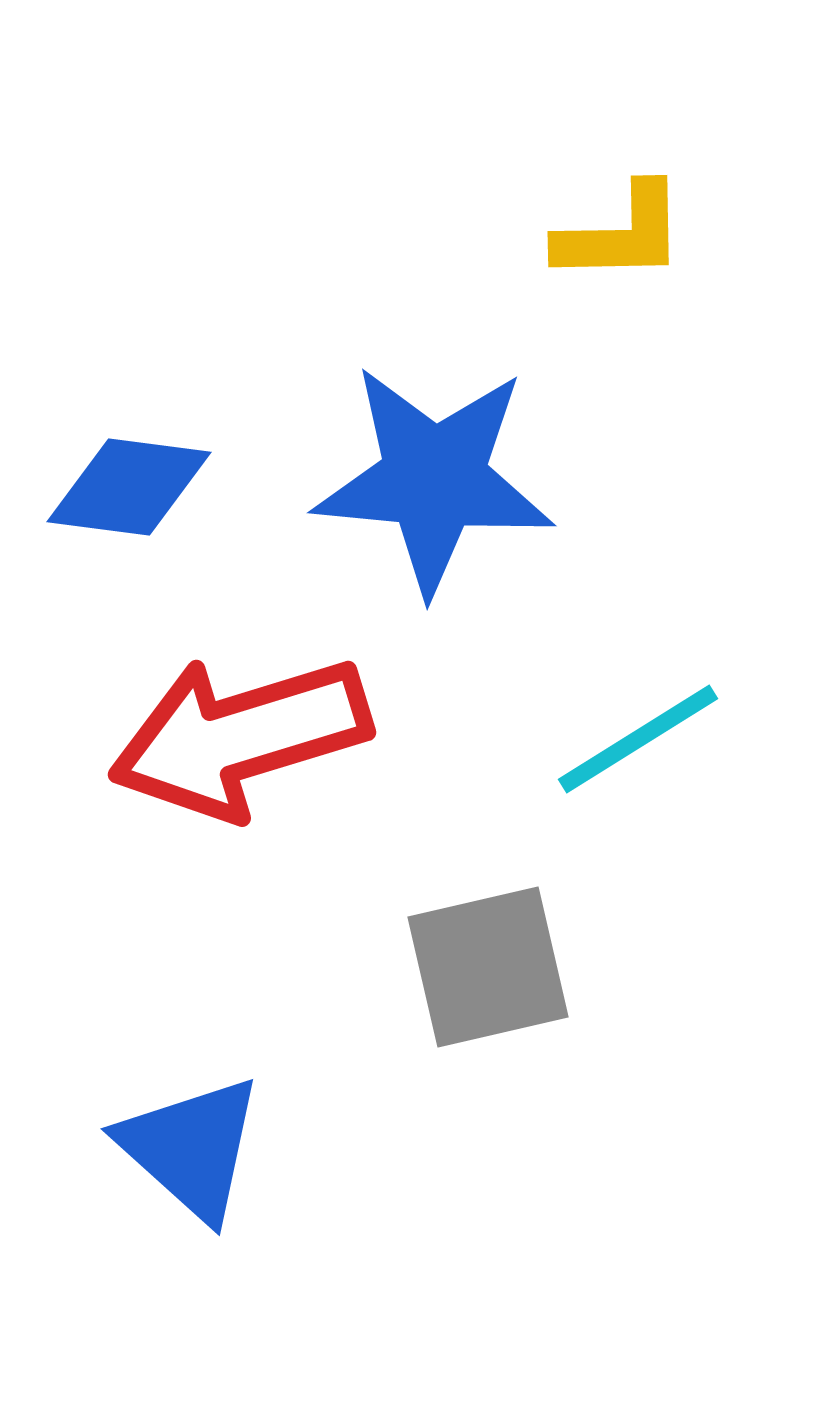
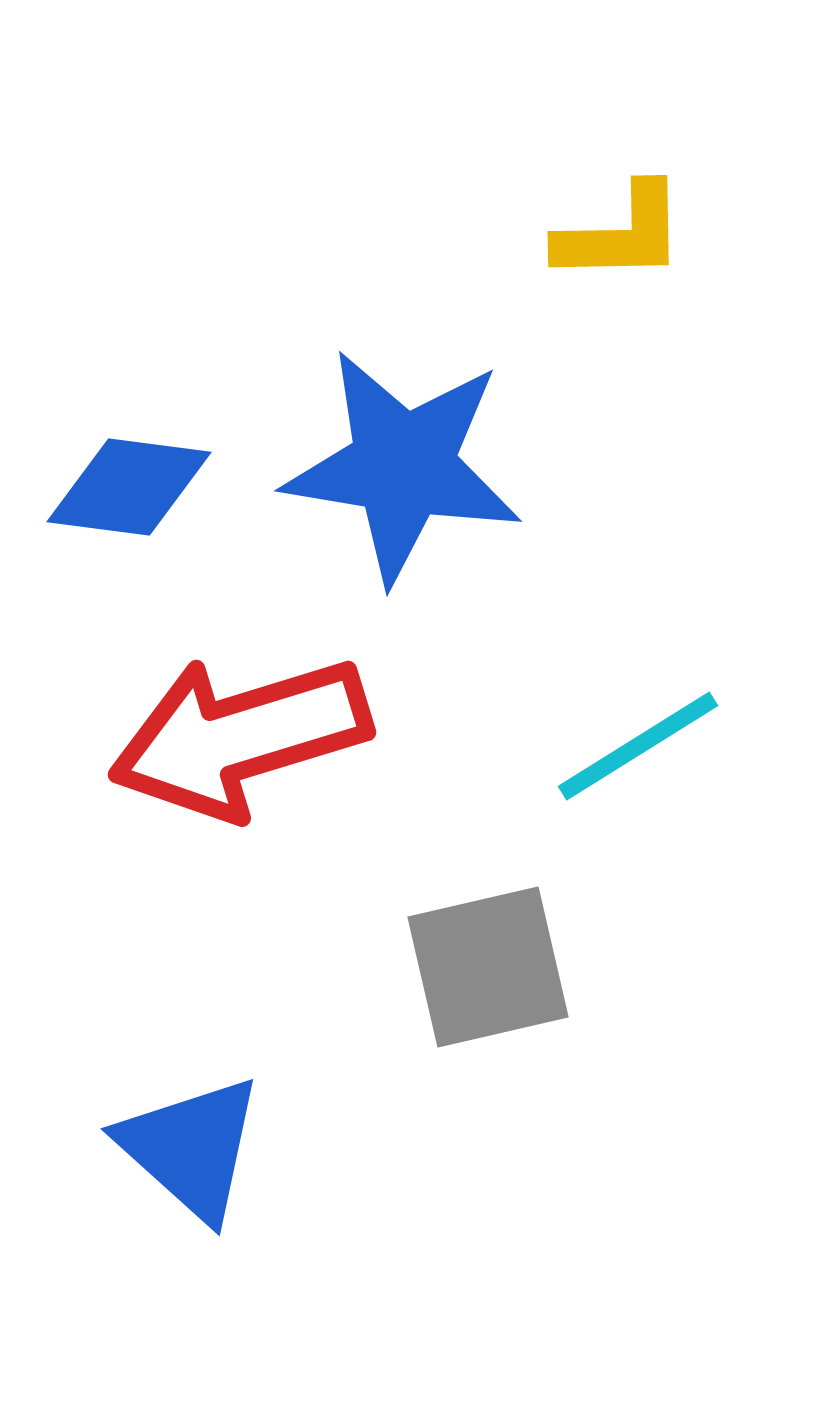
blue star: moved 31 px left, 13 px up; rotated 4 degrees clockwise
cyan line: moved 7 px down
